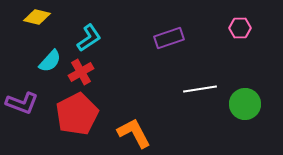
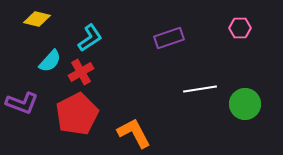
yellow diamond: moved 2 px down
cyan L-shape: moved 1 px right
